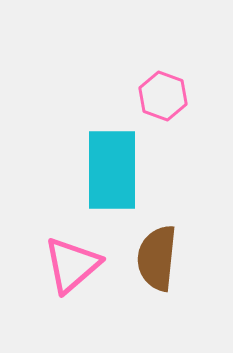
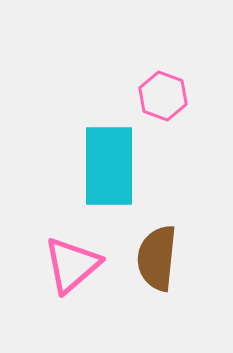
cyan rectangle: moved 3 px left, 4 px up
